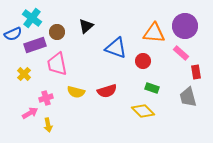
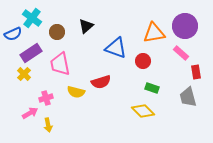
orange triangle: rotated 15 degrees counterclockwise
purple rectangle: moved 4 px left, 8 px down; rotated 15 degrees counterclockwise
pink trapezoid: moved 3 px right
red semicircle: moved 6 px left, 9 px up
